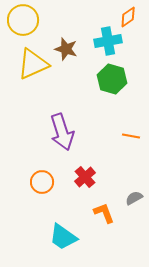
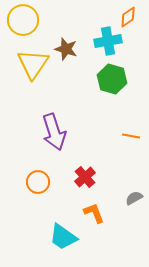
yellow triangle: rotated 32 degrees counterclockwise
purple arrow: moved 8 px left
orange circle: moved 4 px left
orange L-shape: moved 10 px left
